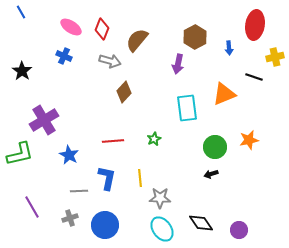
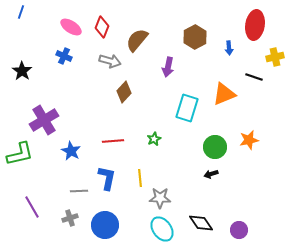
blue line: rotated 48 degrees clockwise
red diamond: moved 2 px up
purple arrow: moved 10 px left, 3 px down
cyan rectangle: rotated 24 degrees clockwise
blue star: moved 2 px right, 4 px up
